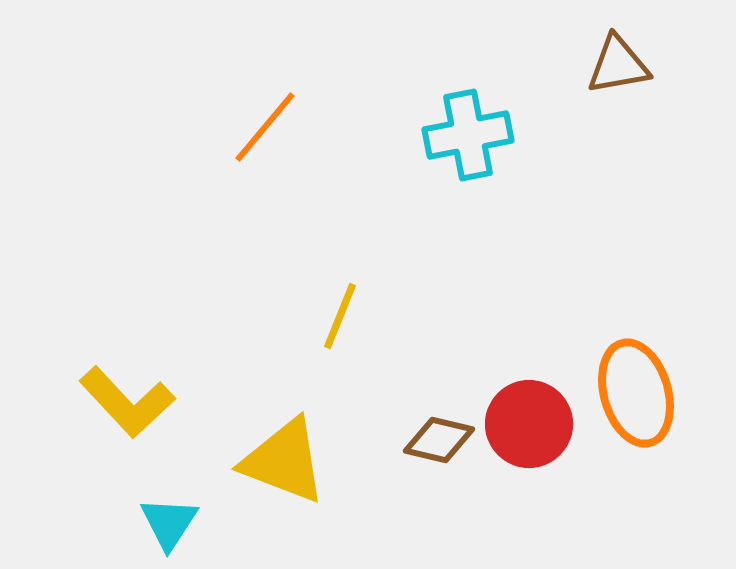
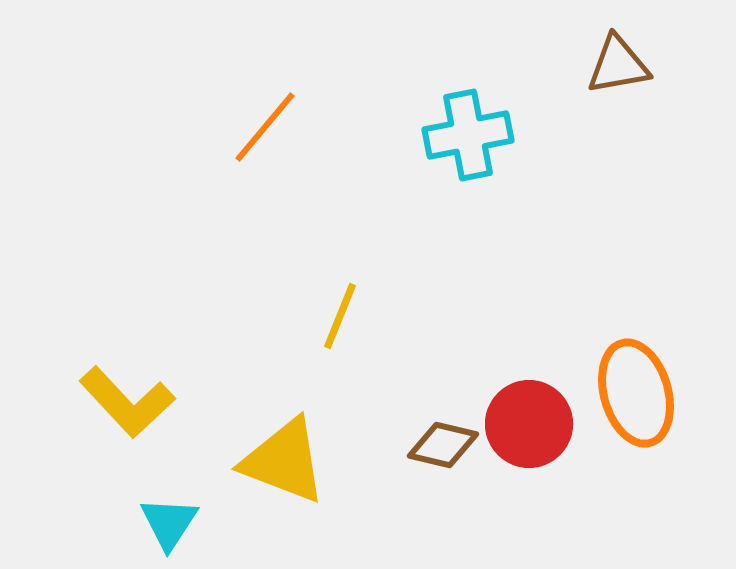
brown diamond: moved 4 px right, 5 px down
